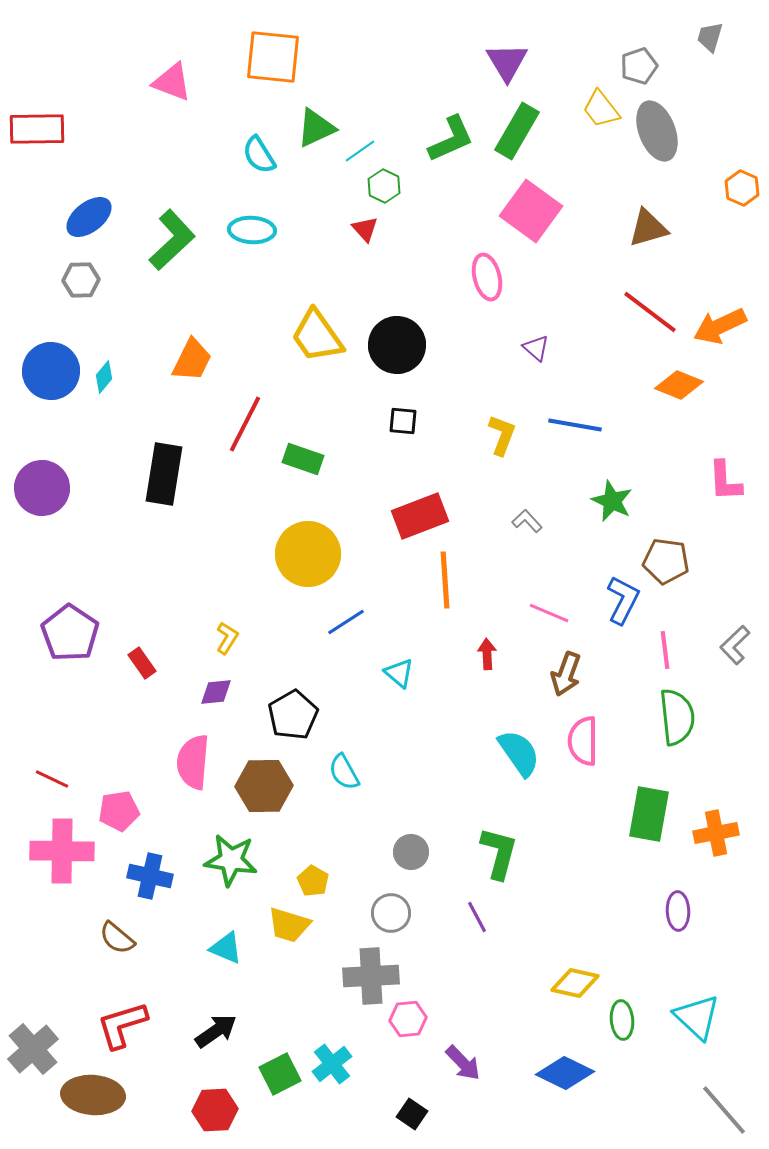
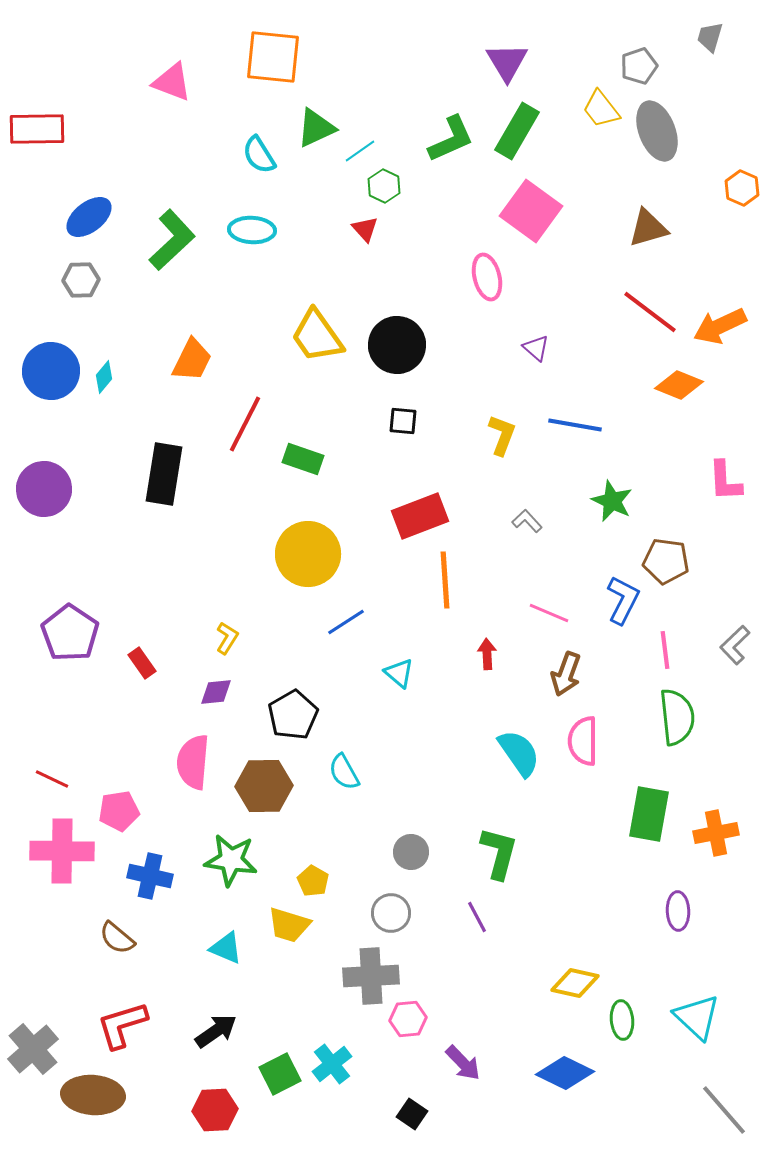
purple circle at (42, 488): moved 2 px right, 1 px down
